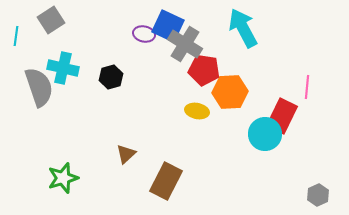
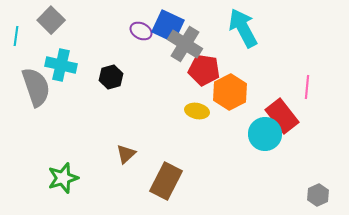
gray square: rotated 12 degrees counterclockwise
purple ellipse: moved 3 px left, 3 px up; rotated 15 degrees clockwise
cyan cross: moved 2 px left, 3 px up
gray semicircle: moved 3 px left
orange hexagon: rotated 24 degrees counterclockwise
red rectangle: rotated 64 degrees counterclockwise
